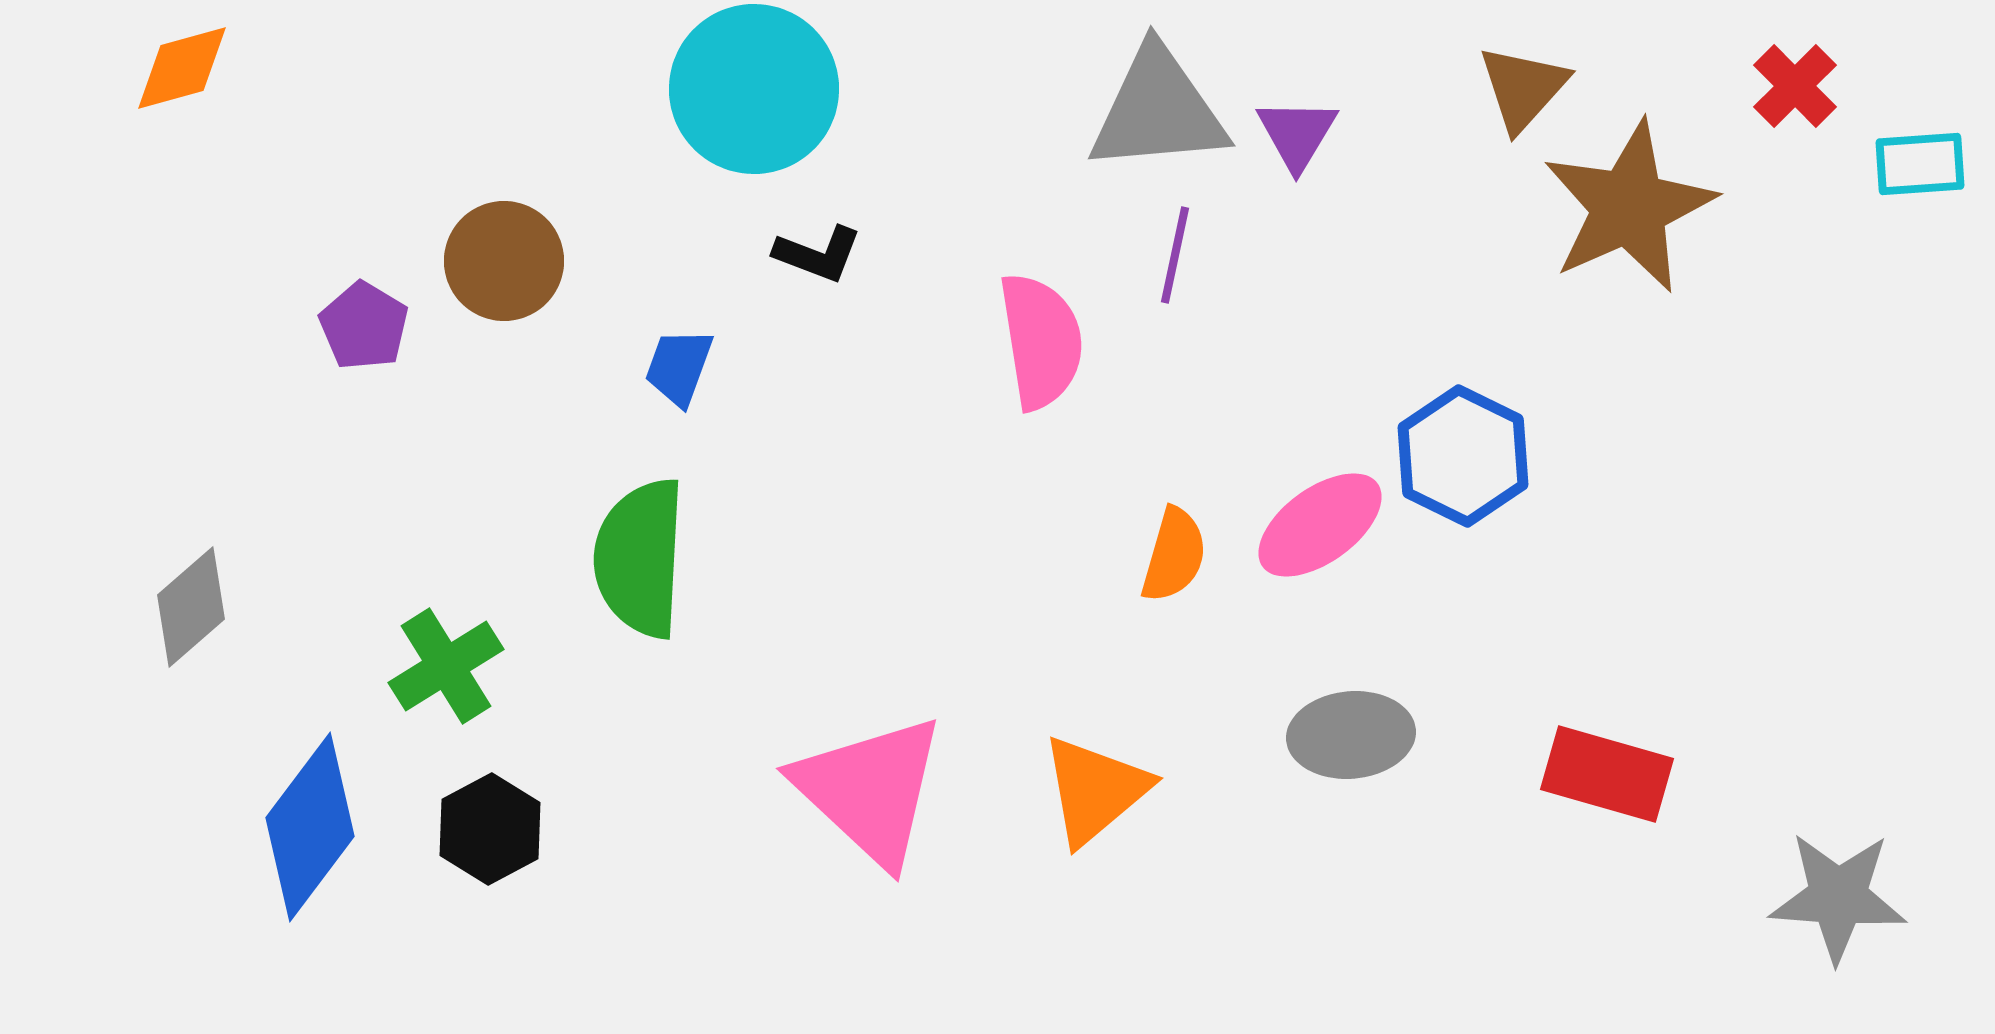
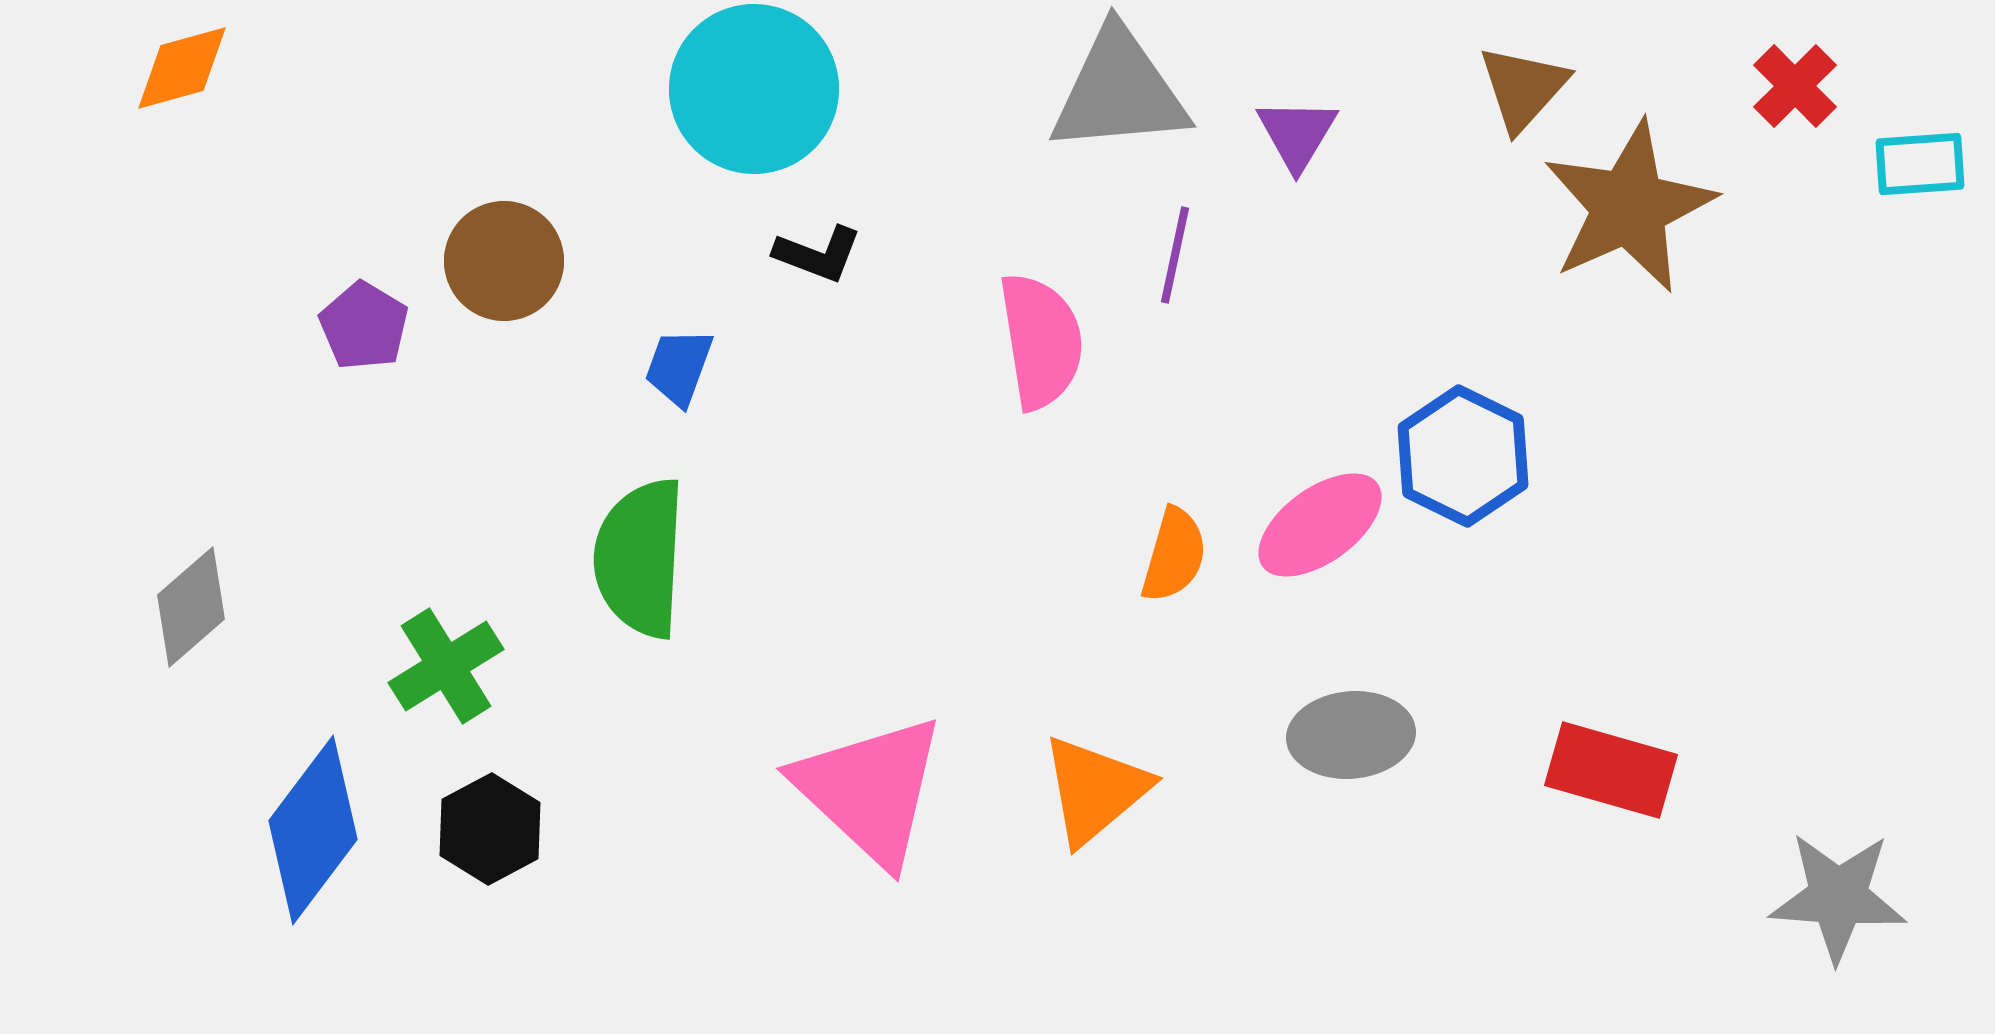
gray triangle: moved 39 px left, 19 px up
red rectangle: moved 4 px right, 4 px up
blue diamond: moved 3 px right, 3 px down
